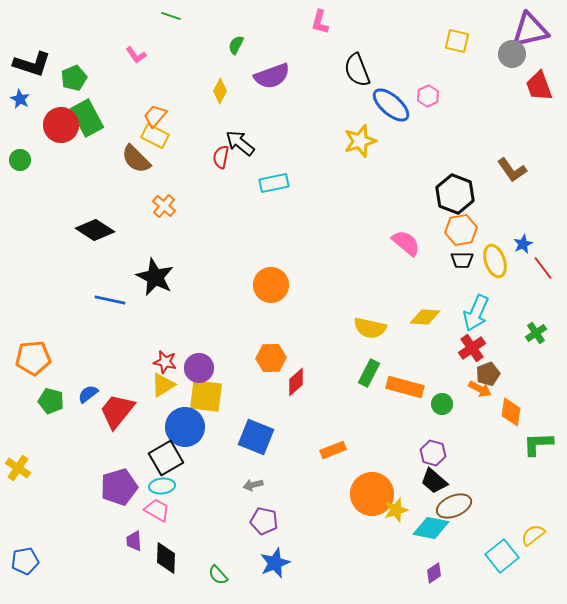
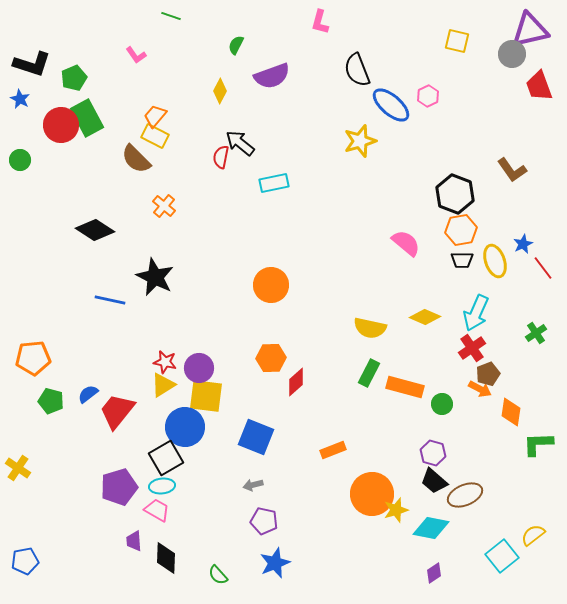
yellow diamond at (425, 317): rotated 20 degrees clockwise
brown ellipse at (454, 506): moved 11 px right, 11 px up
